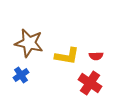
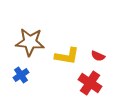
brown star: moved 1 px right, 1 px up; rotated 8 degrees counterclockwise
red semicircle: moved 2 px right; rotated 24 degrees clockwise
